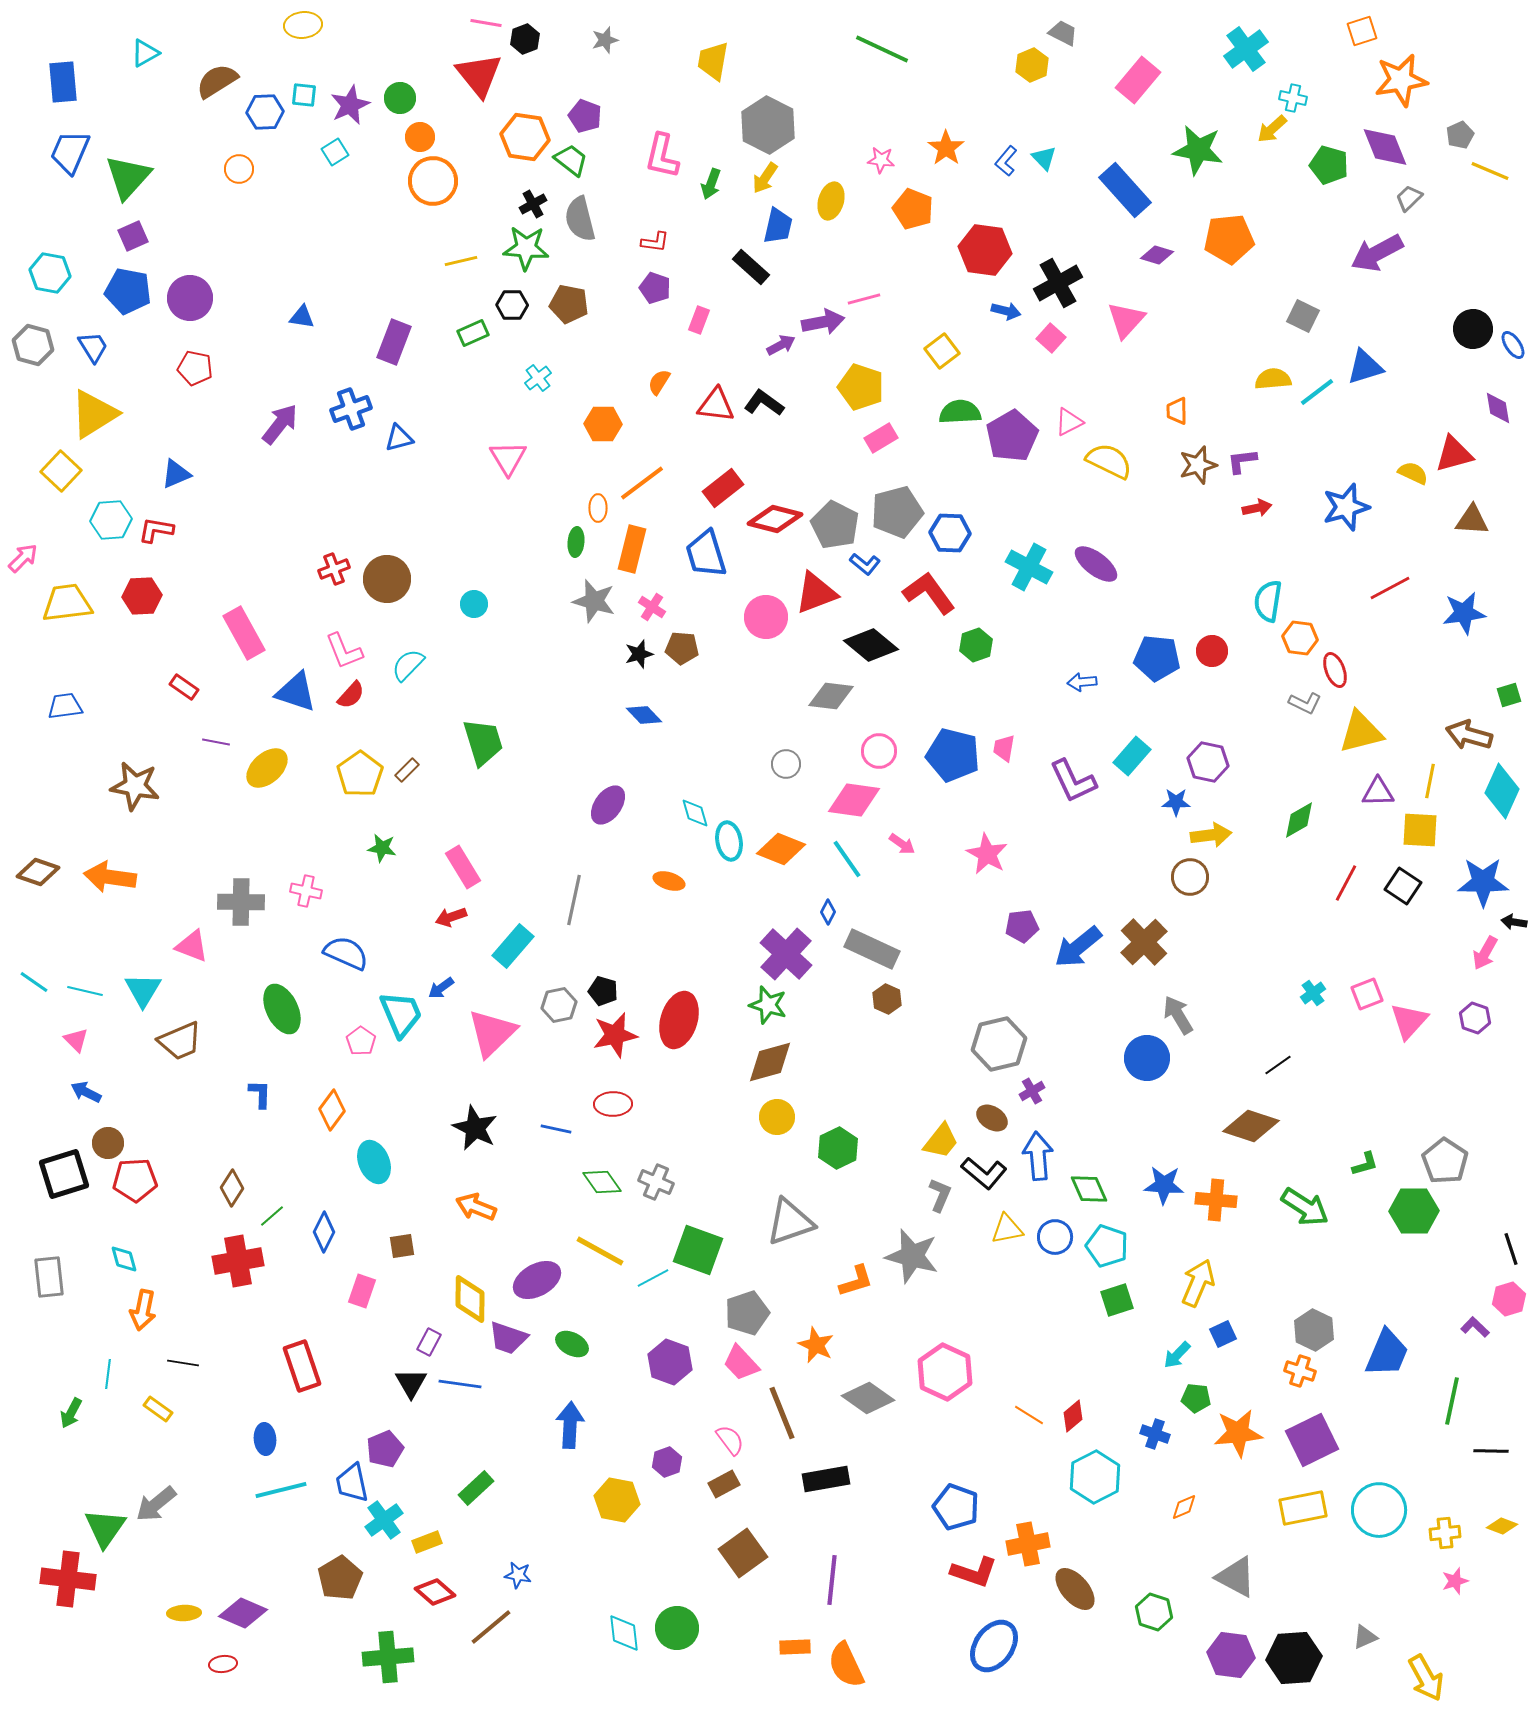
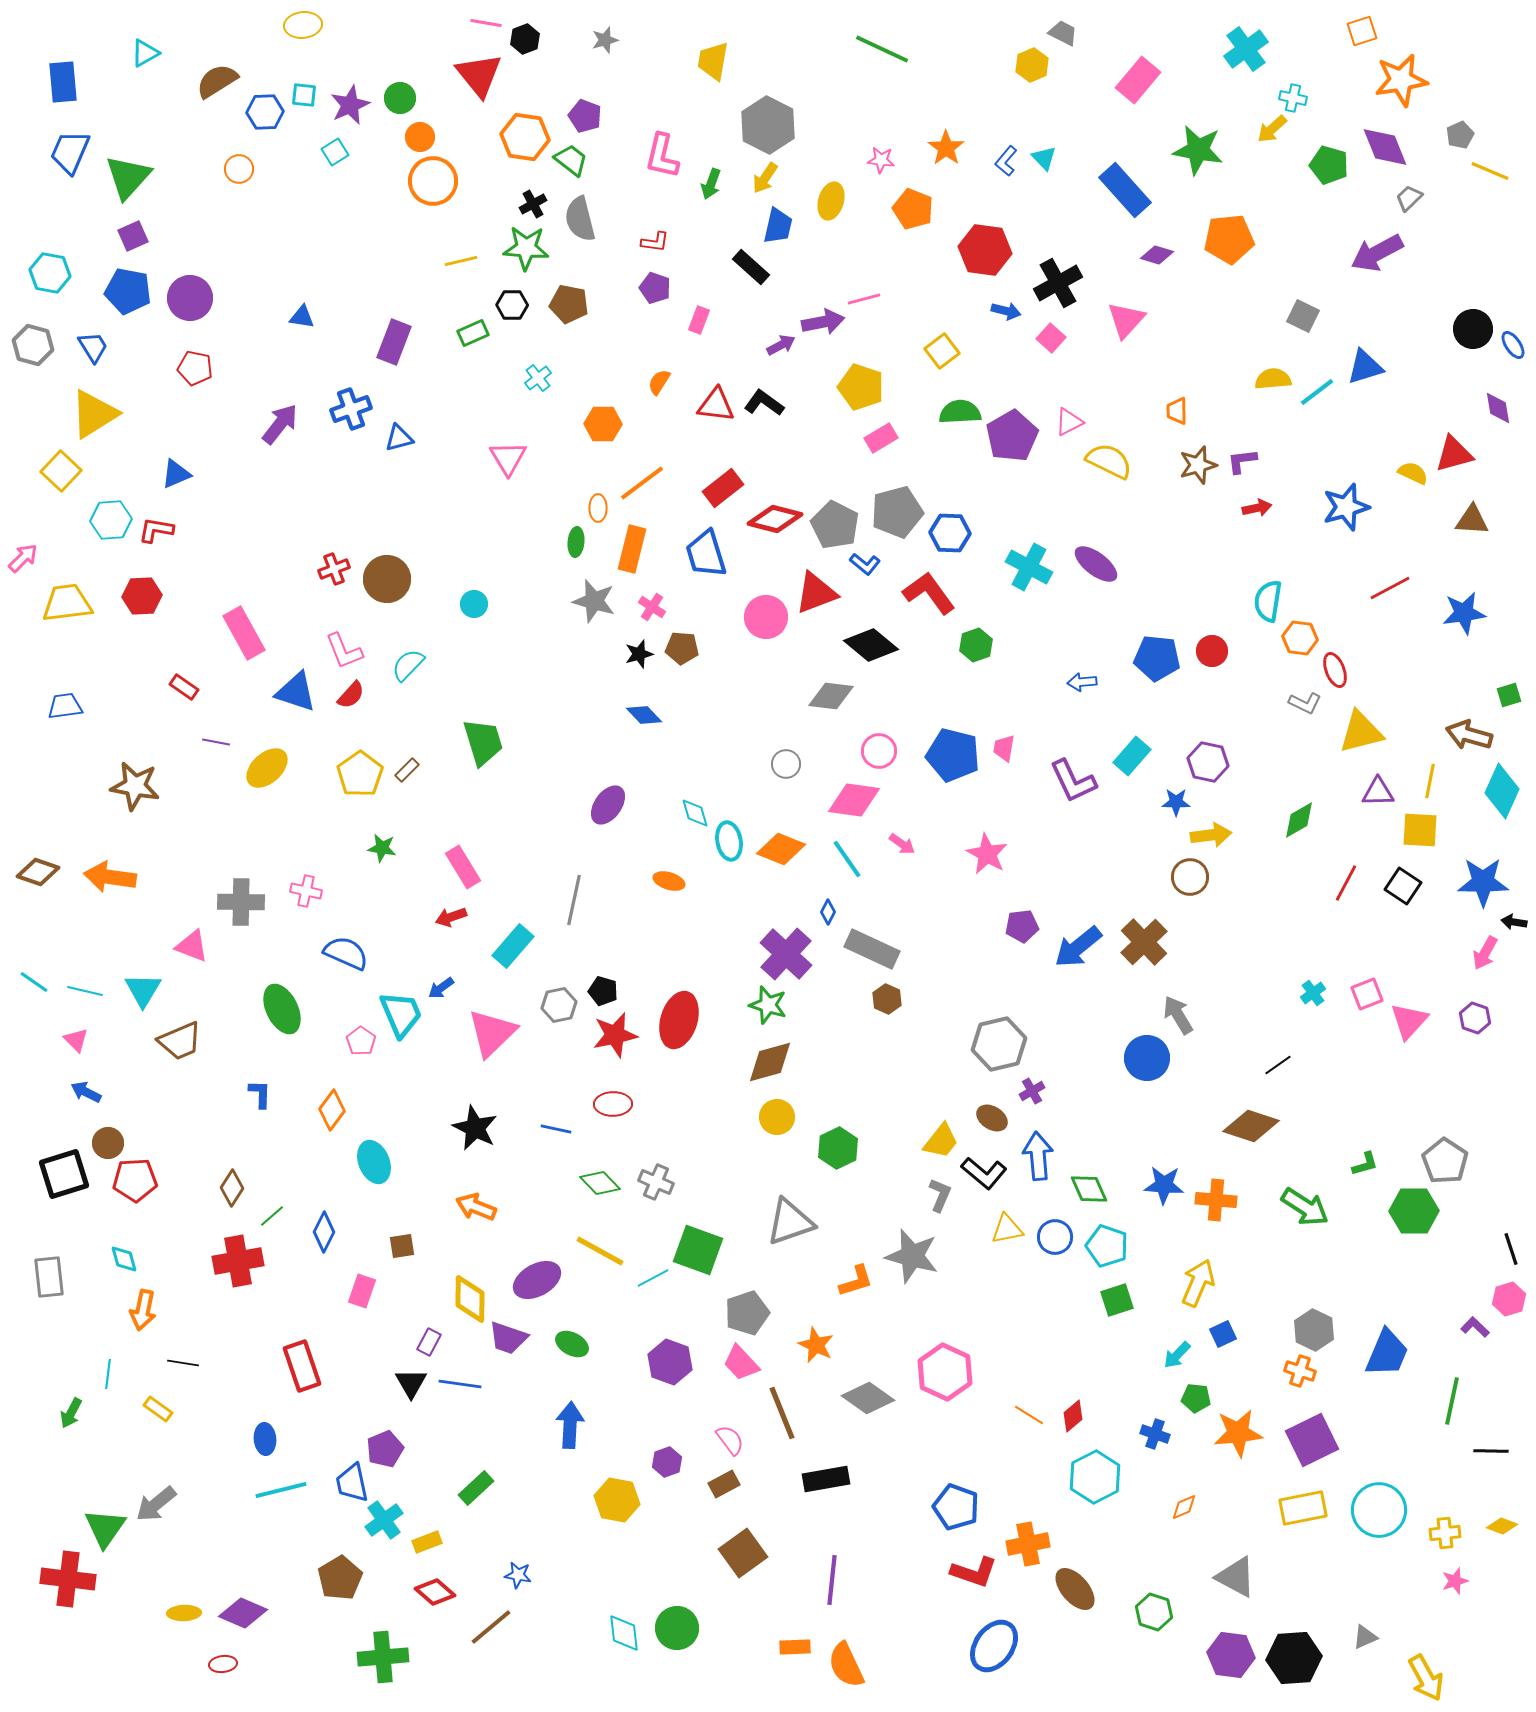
green diamond at (602, 1182): moved 2 px left, 1 px down; rotated 9 degrees counterclockwise
green cross at (388, 1657): moved 5 px left
